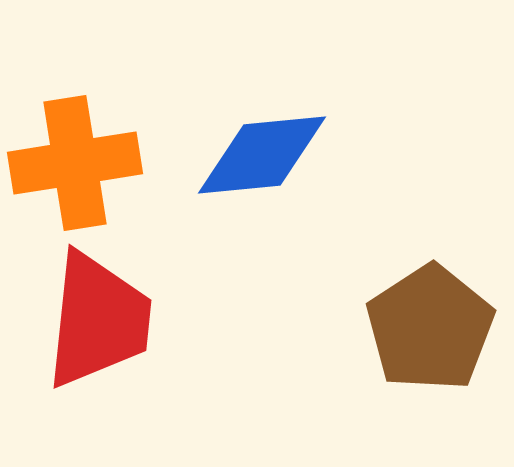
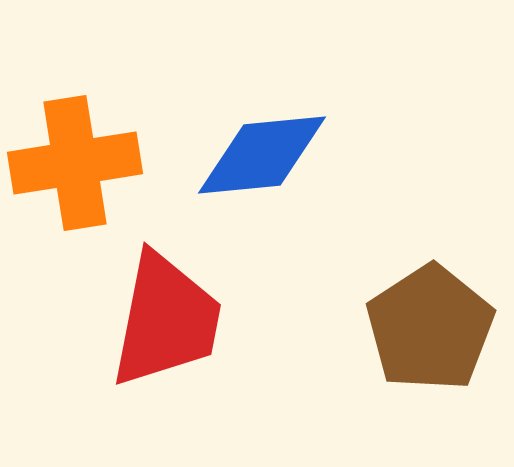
red trapezoid: moved 68 px right; rotated 5 degrees clockwise
